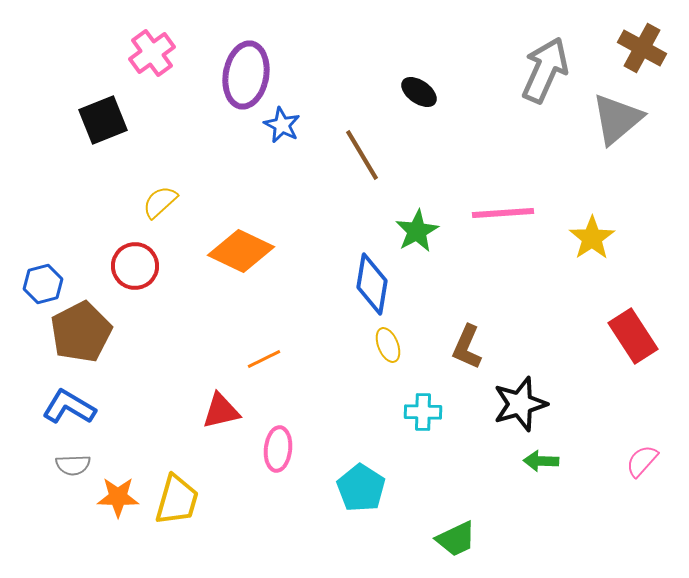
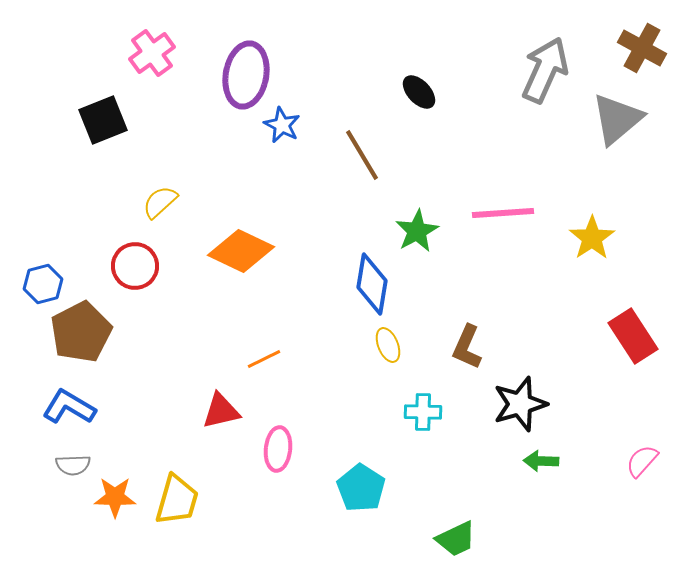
black ellipse: rotated 12 degrees clockwise
orange star: moved 3 px left
